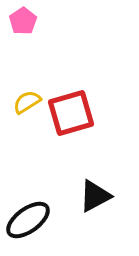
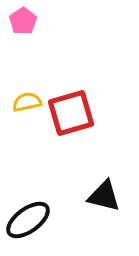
yellow semicircle: rotated 20 degrees clockwise
black triangle: moved 9 px right; rotated 42 degrees clockwise
